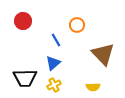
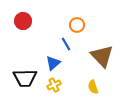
blue line: moved 10 px right, 4 px down
brown triangle: moved 1 px left, 2 px down
yellow semicircle: rotated 72 degrees clockwise
